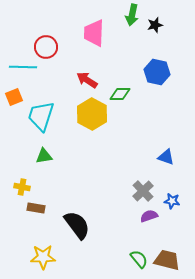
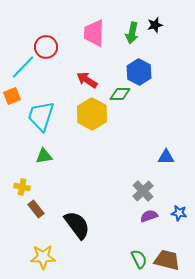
green arrow: moved 18 px down
cyan line: rotated 48 degrees counterclockwise
blue hexagon: moved 18 px left; rotated 15 degrees clockwise
orange square: moved 2 px left, 1 px up
blue triangle: rotated 18 degrees counterclockwise
blue star: moved 7 px right, 12 px down
brown rectangle: moved 1 px down; rotated 42 degrees clockwise
green semicircle: rotated 12 degrees clockwise
